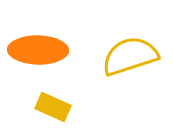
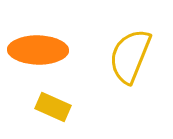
yellow semicircle: rotated 50 degrees counterclockwise
